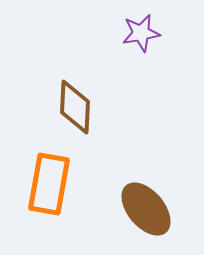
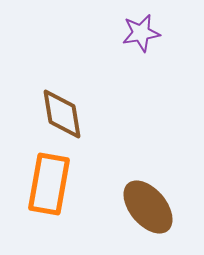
brown diamond: moved 13 px left, 7 px down; rotated 12 degrees counterclockwise
brown ellipse: moved 2 px right, 2 px up
